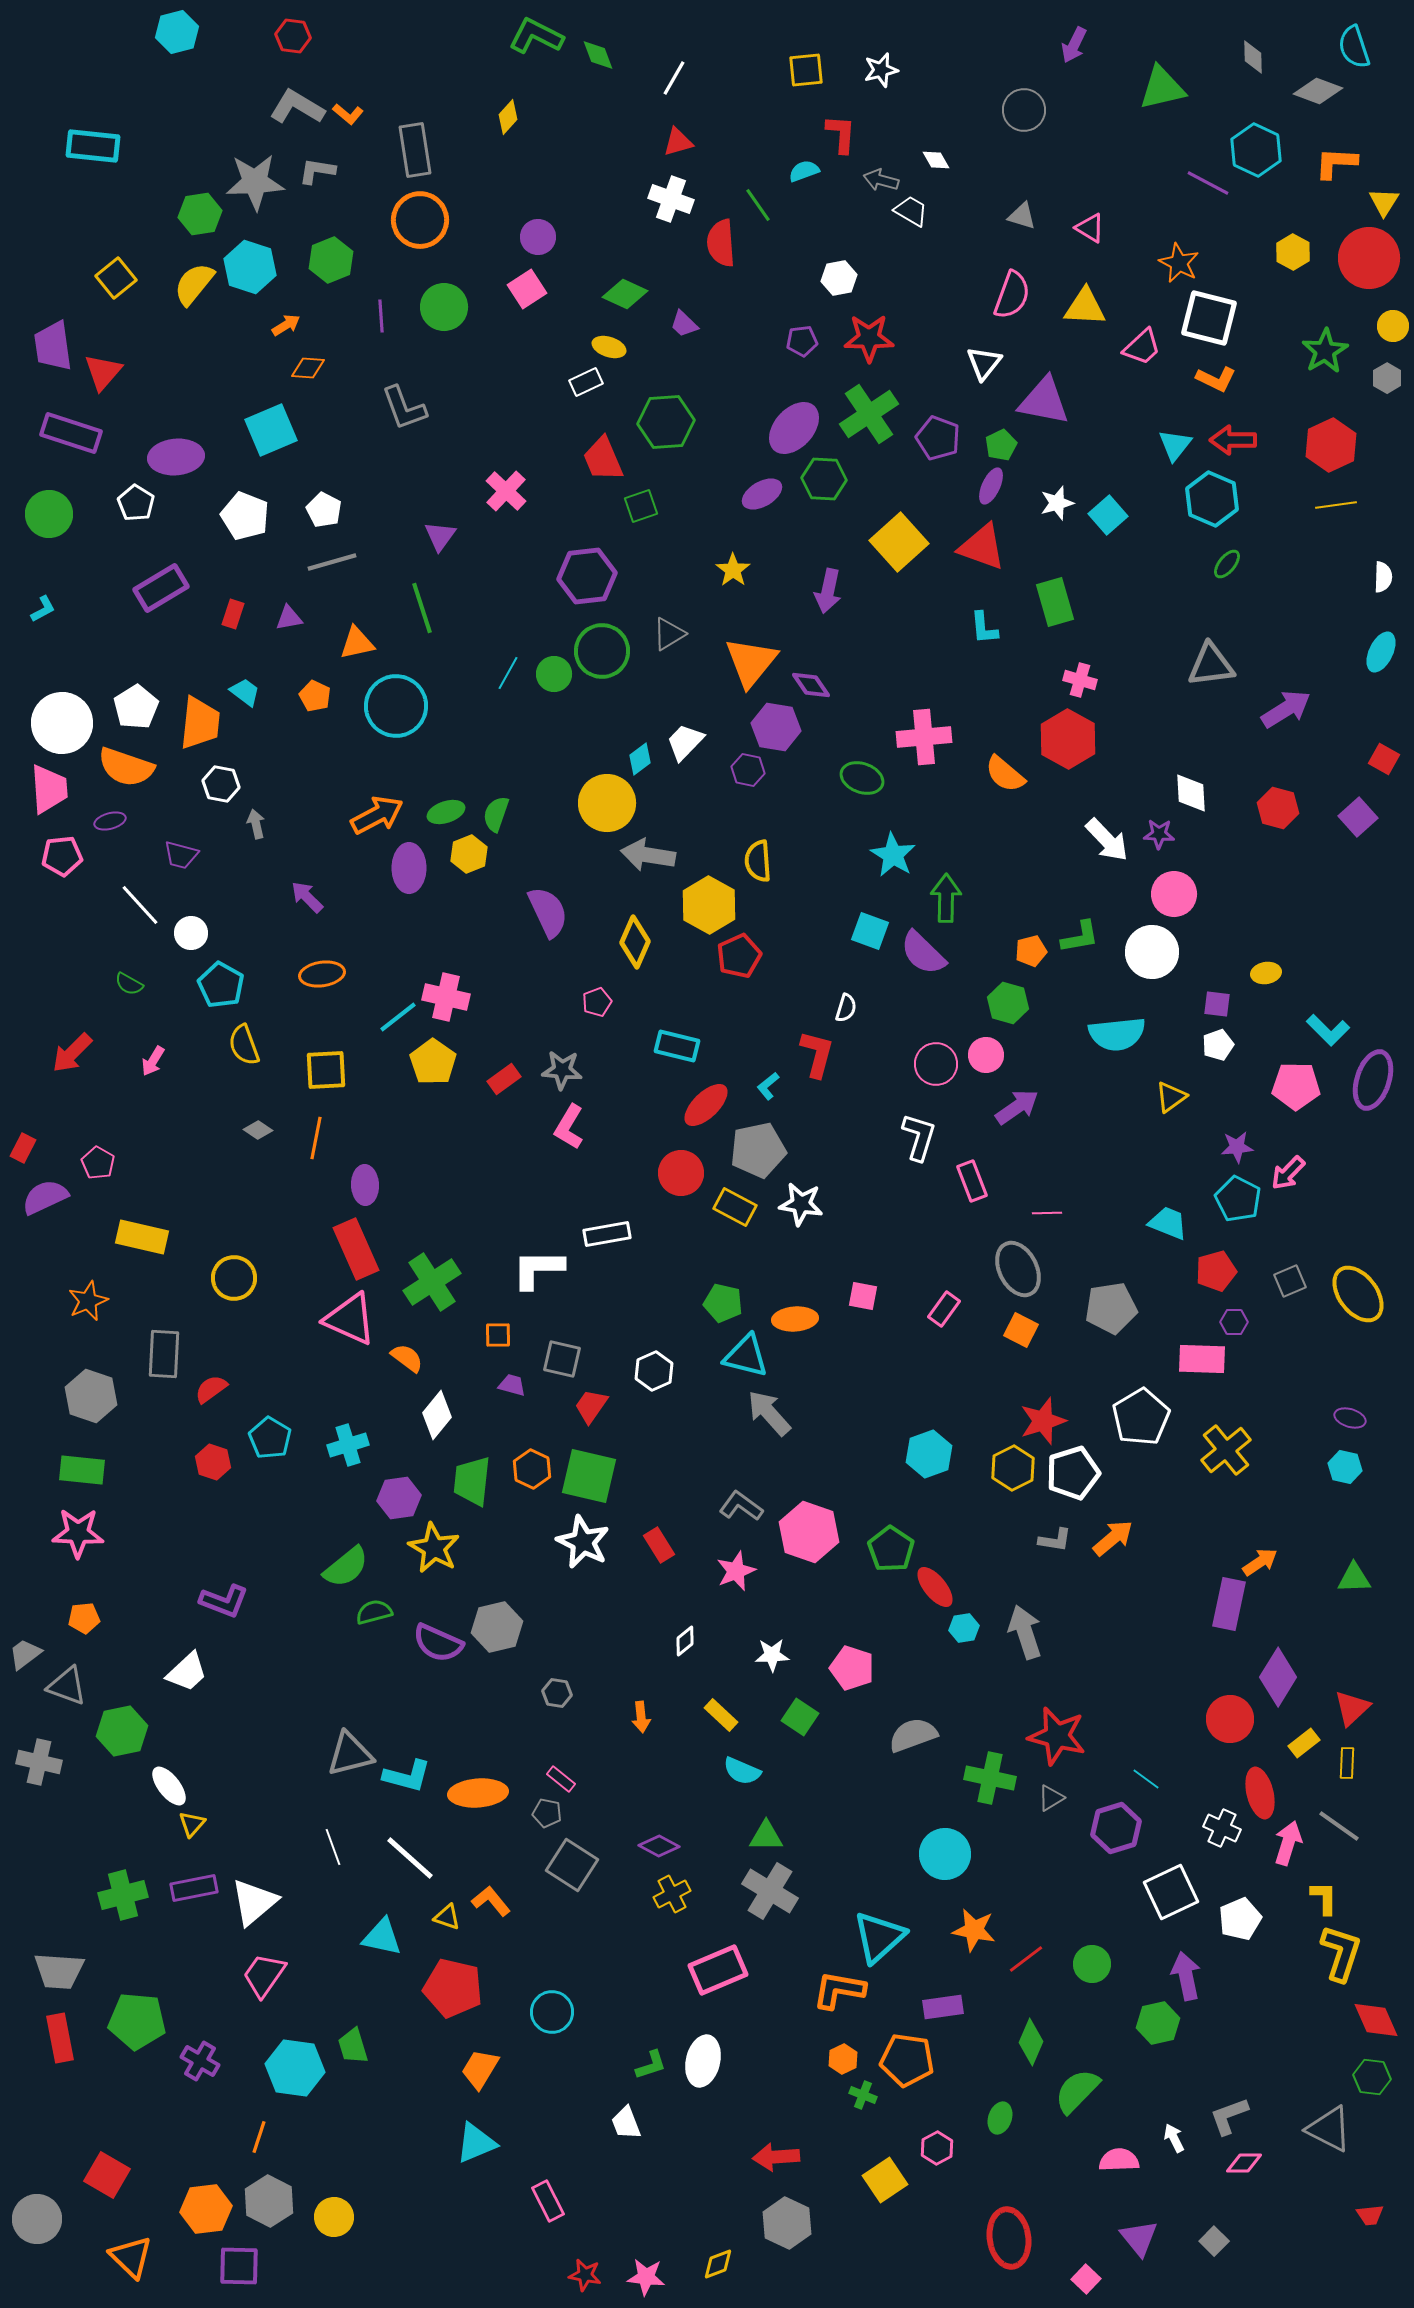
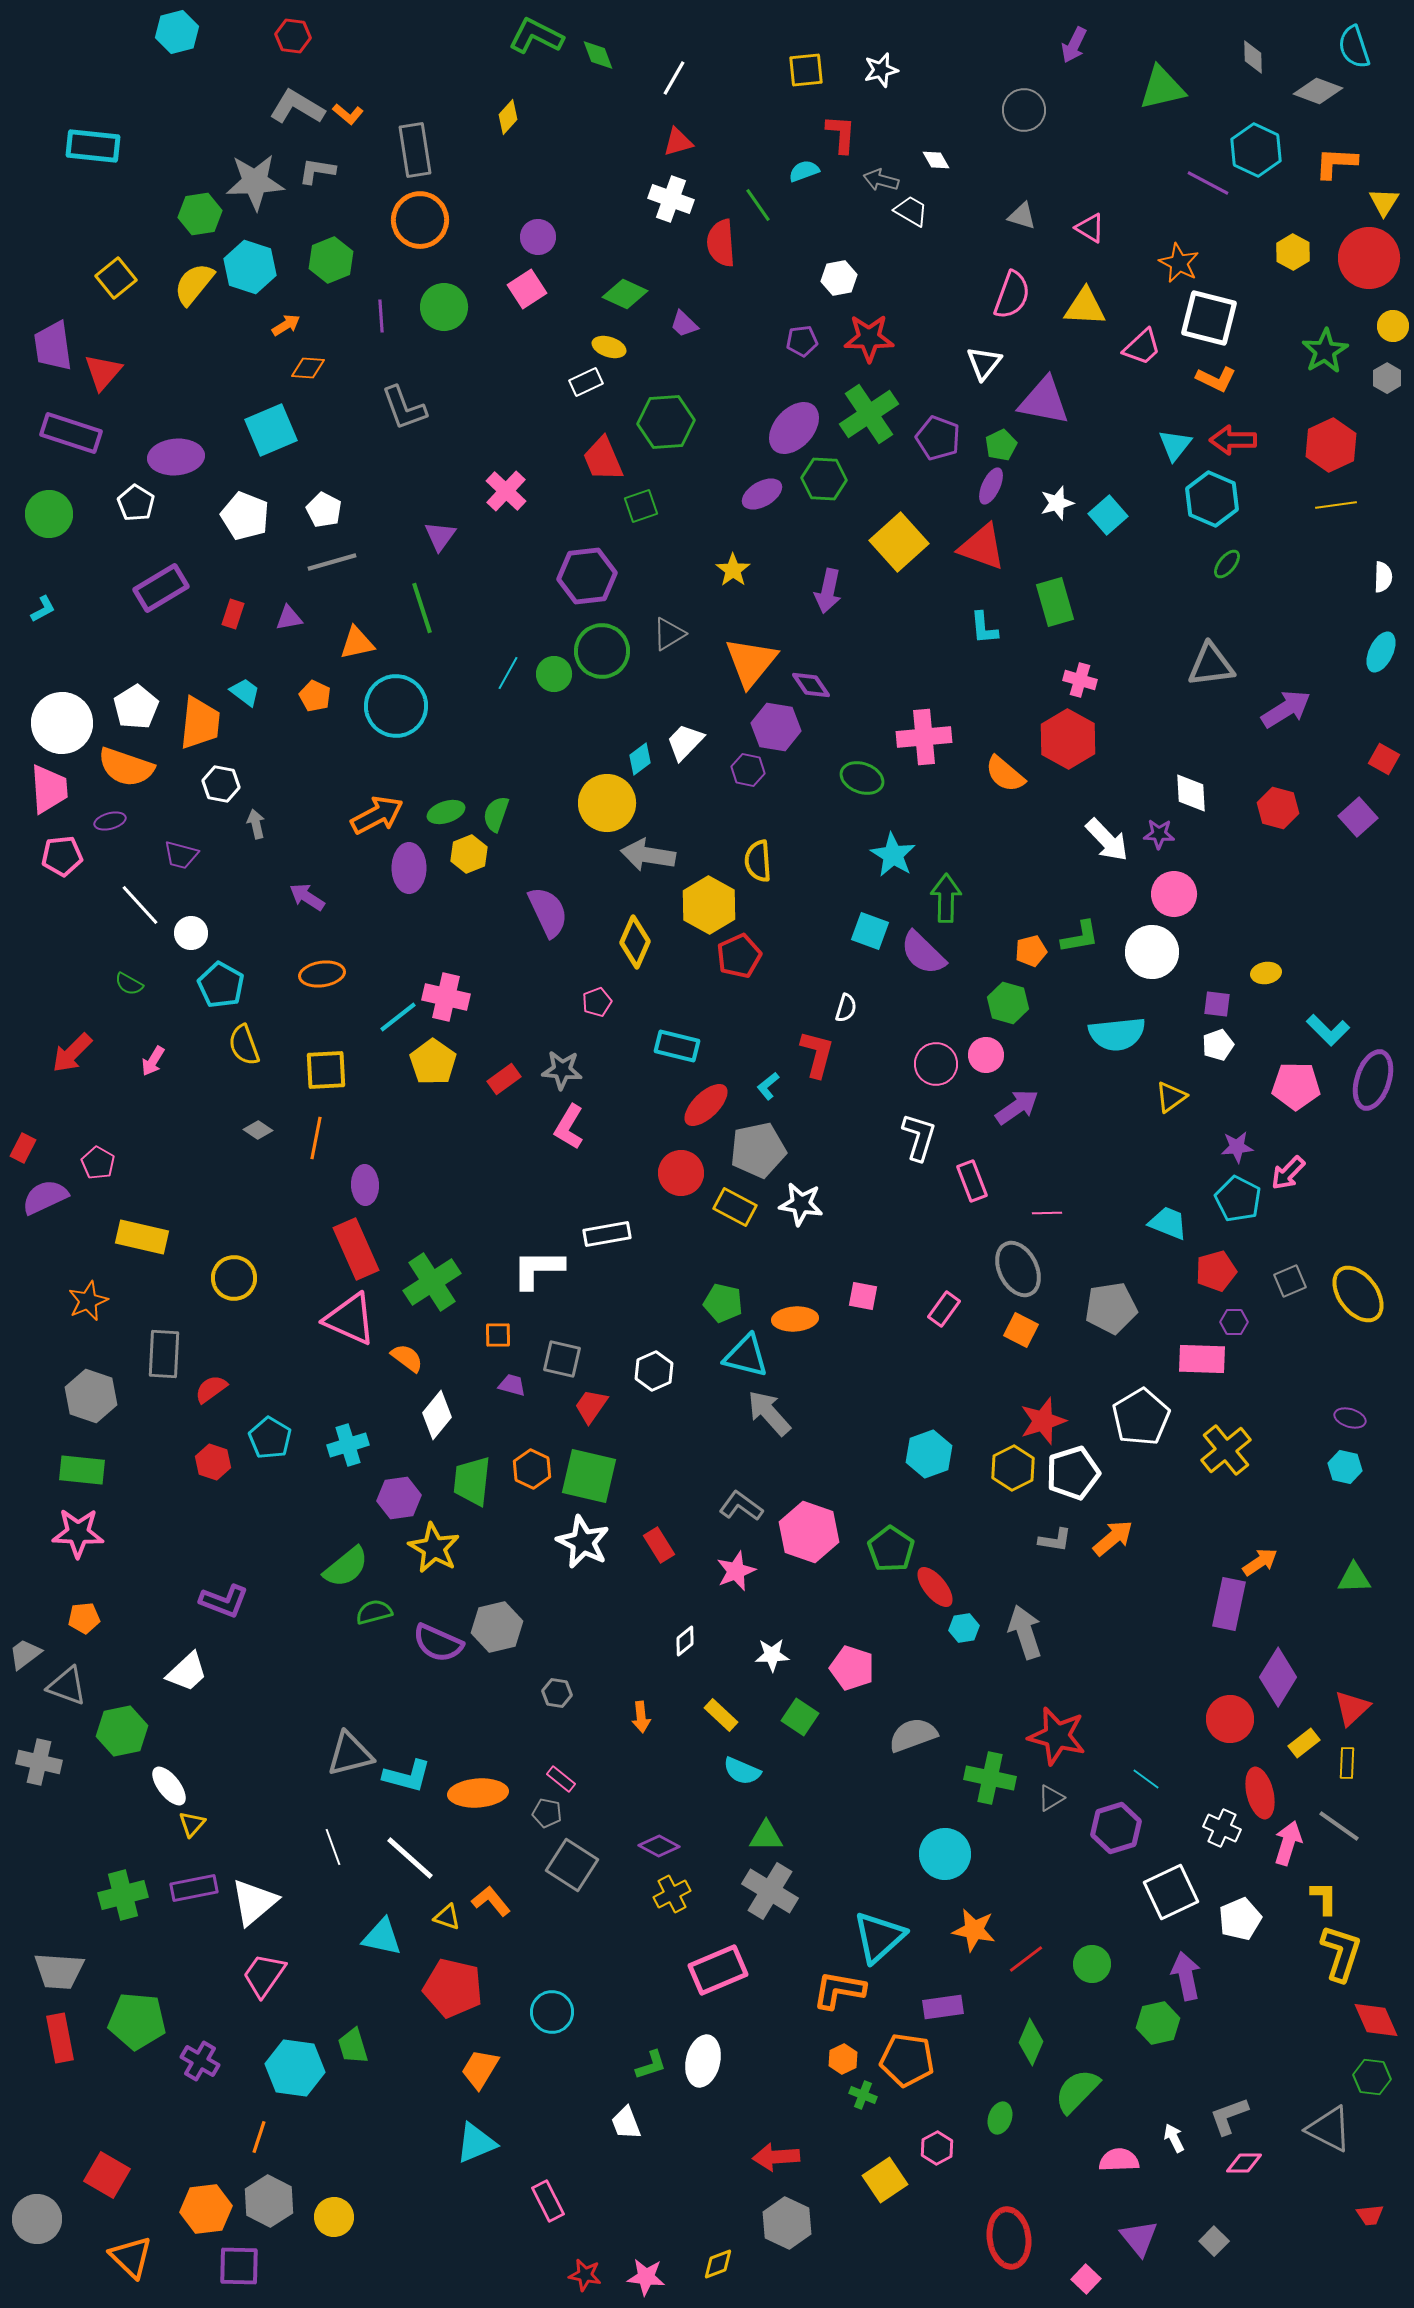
purple arrow at (307, 897): rotated 12 degrees counterclockwise
